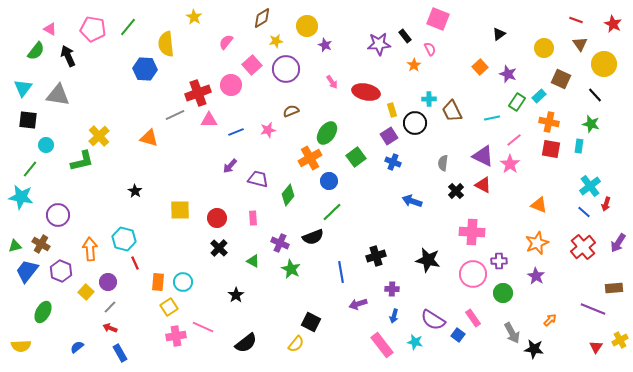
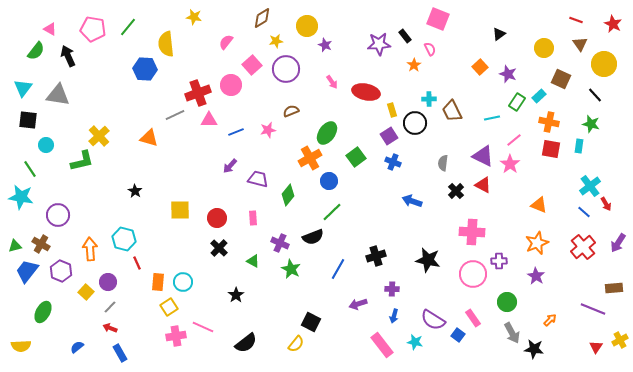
yellow star at (194, 17): rotated 21 degrees counterclockwise
green line at (30, 169): rotated 72 degrees counterclockwise
red arrow at (606, 204): rotated 48 degrees counterclockwise
red line at (135, 263): moved 2 px right
blue line at (341, 272): moved 3 px left, 3 px up; rotated 40 degrees clockwise
green circle at (503, 293): moved 4 px right, 9 px down
